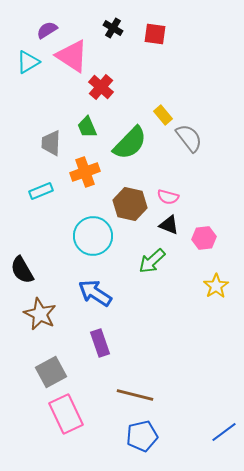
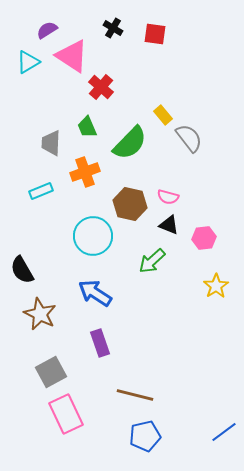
blue pentagon: moved 3 px right
